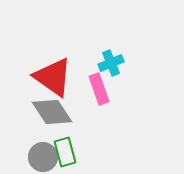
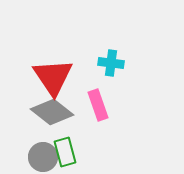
cyan cross: rotated 30 degrees clockwise
red triangle: rotated 21 degrees clockwise
pink rectangle: moved 1 px left, 16 px down
gray diamond: rotated 18 degrees counterclockwise
